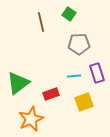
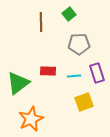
green square: rotated 16 degrees clockwise
brown line: rotated 12 degrees clockwise
red rectangle: moved 3 px left, 23 px up; rotated 21 degrees clockwise
